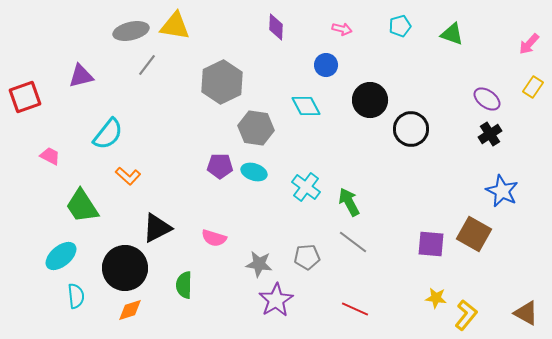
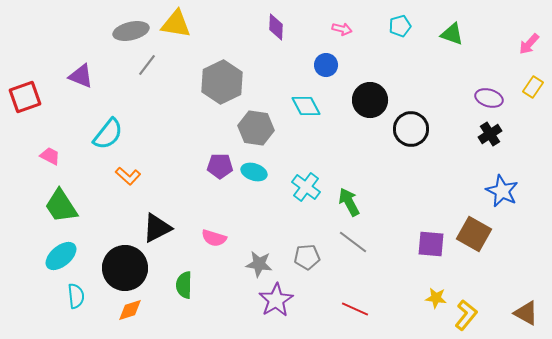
yellow triangle at (175, 26): moved 1 px right, 2 px up
purple triangle at (81, 76): rotated 36 degrees clockwise
purple ellipse at (487, 99): moved 2 px right, 1 px up; rotated 20 degrees counterclockwise
green trapezoid at (82, 206): moved 21 px left
